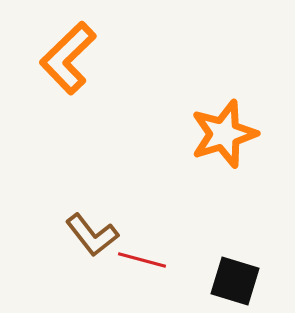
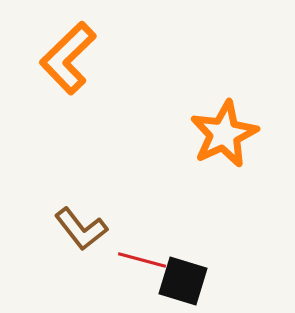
orange star: rotated 8 degrees counterclockwise
brown L-shape: moved 11 px left, 6 px up
black square: moved 52 px left
